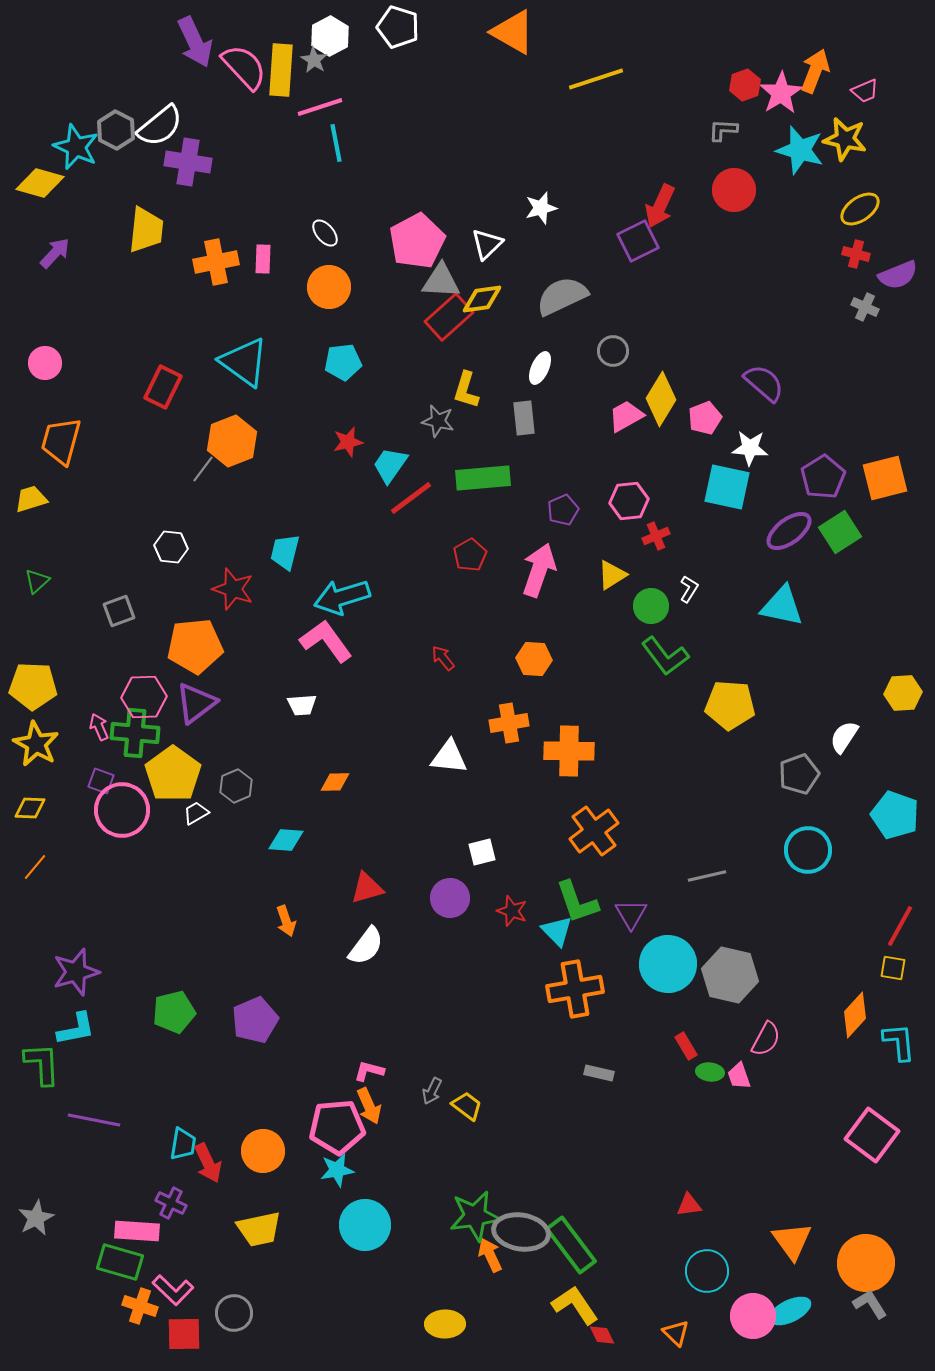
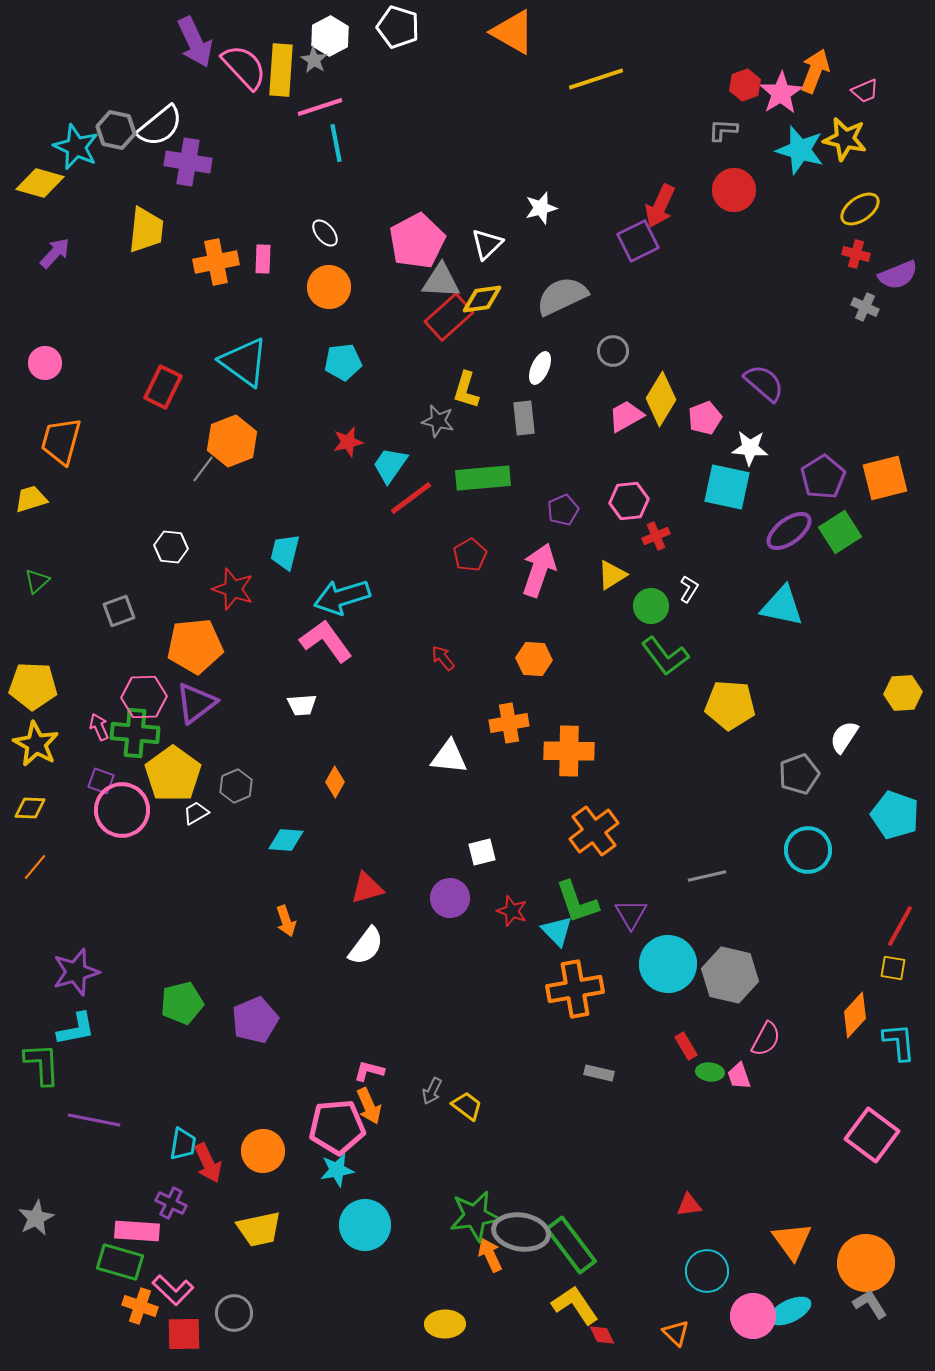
gray hexagon at (116, 130): rotated 15 degrees counterclockwise
orange diamond at (335, 782): rotated 60 degrees counterclockwise
green pentagon at (174, 1012): moved 8 px right, 9 px up
